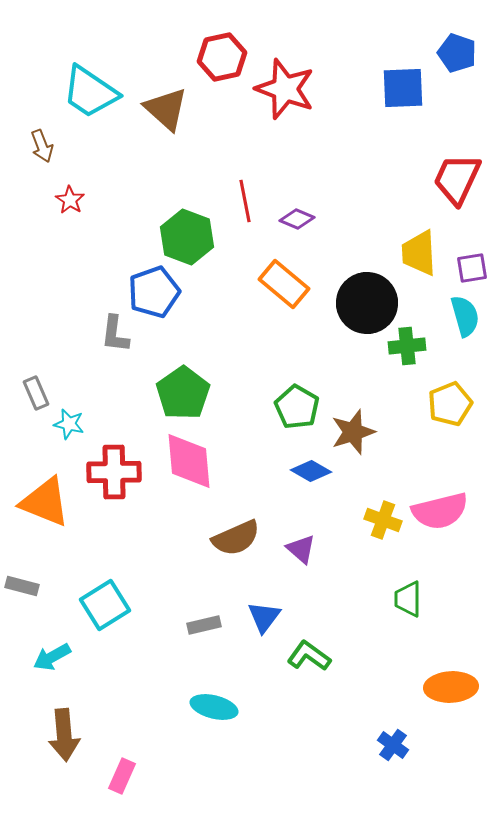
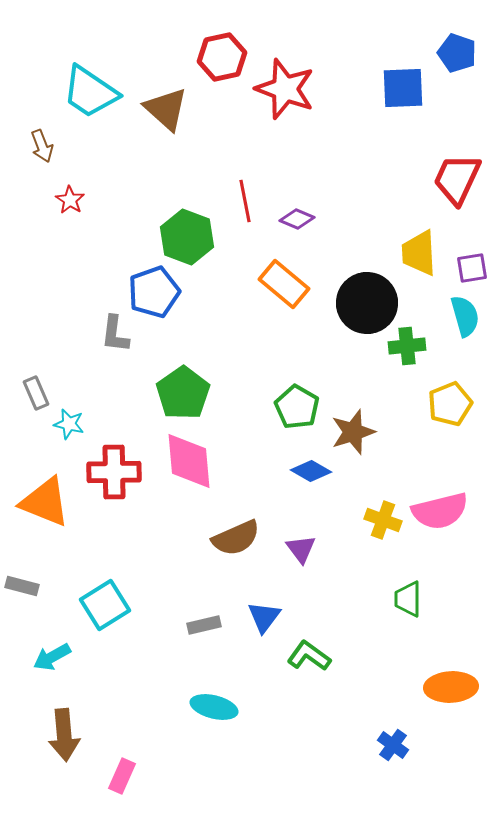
purple triangle at (301, 549): rotated 12 degrees clockwise
